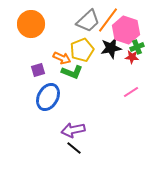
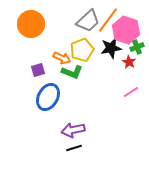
red star: moved 3 px left, 5 px down; rotated 24 degrees clockwise
black line: rotated 56 degrees counterclockwise
